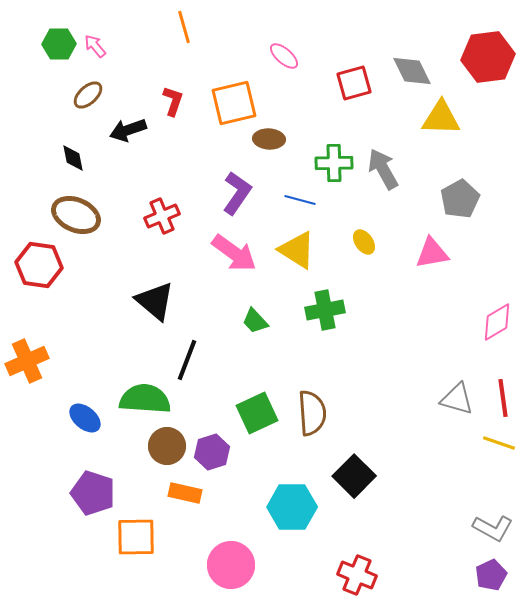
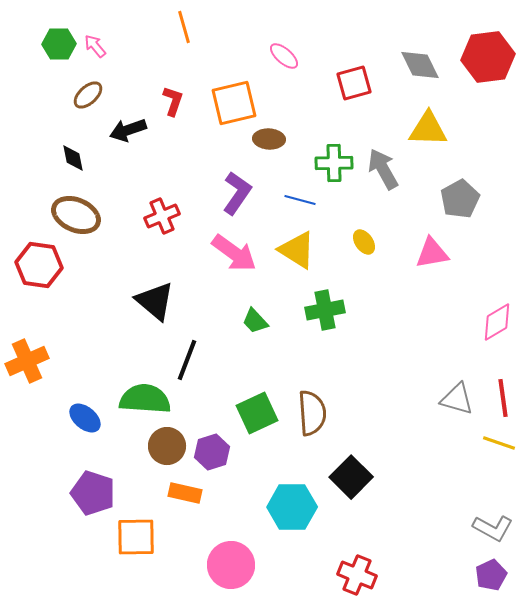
gray diamond at (412, 71): moved 8 px right, 6 px up
yellow triangle at (441, 118): moved 13 px left, 11 px down
black square at (354, 476): moved 3 px left, 1 px down
